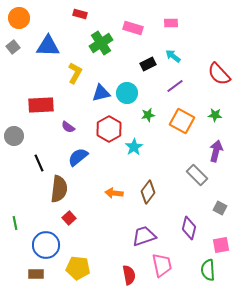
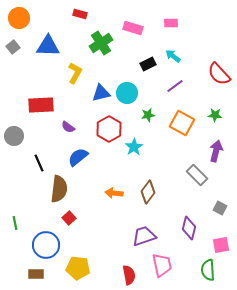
orange square at (182, 121): moved 2 px down
